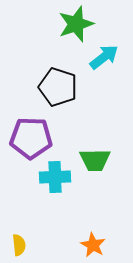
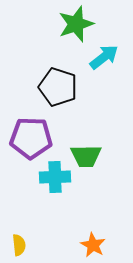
green trapezoid: moved 9 px left, 4 px up
